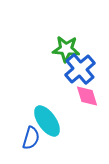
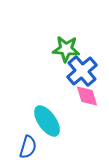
blue cross: moved 2 px right, 2 px down
blue semicircle: moved 3 px left, 9 px down
